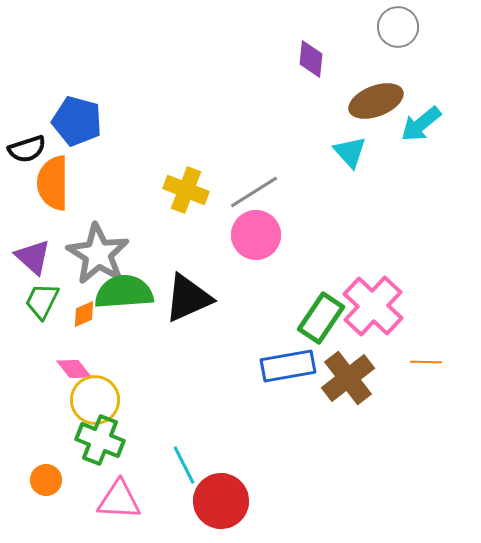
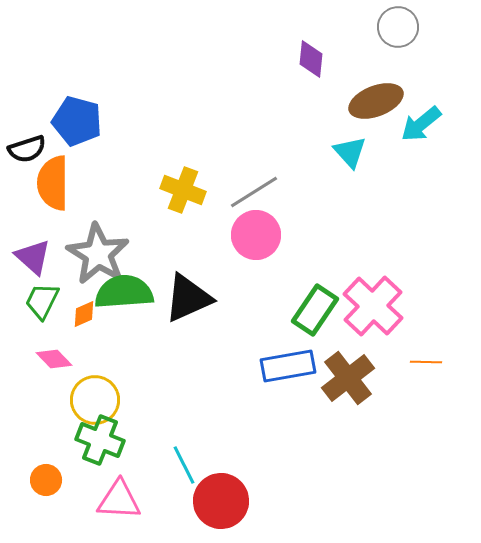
yellow cross: moved 3 px left
green rectangle: moved 6 px left, 8 px up
pink diamond: moved 20 px left, 10 px up; rotated 6 degrees counterclockwise
